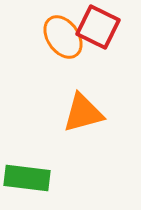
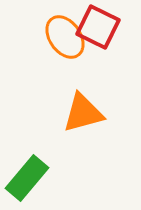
orange ellipse: moved 2 px right
green rectangle: rotated 57 degrees counterclockwise
